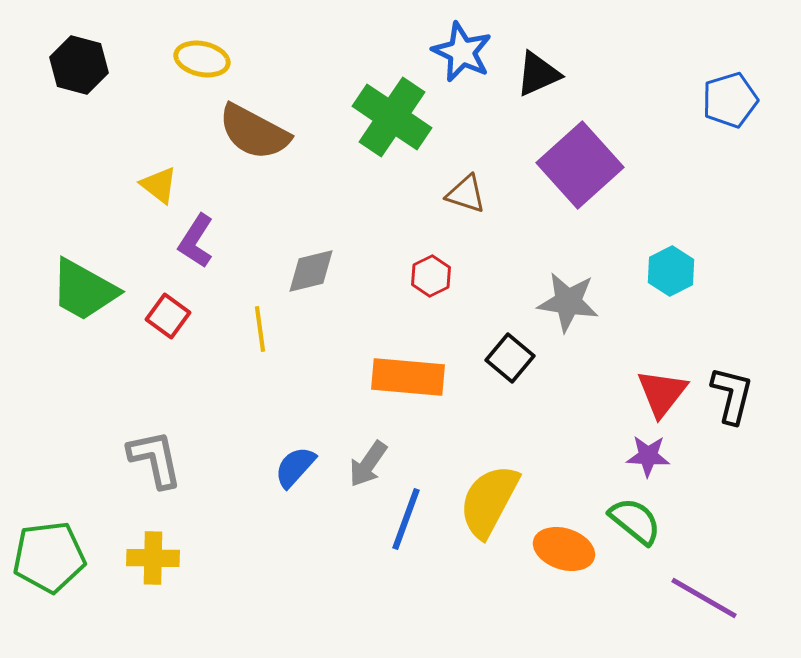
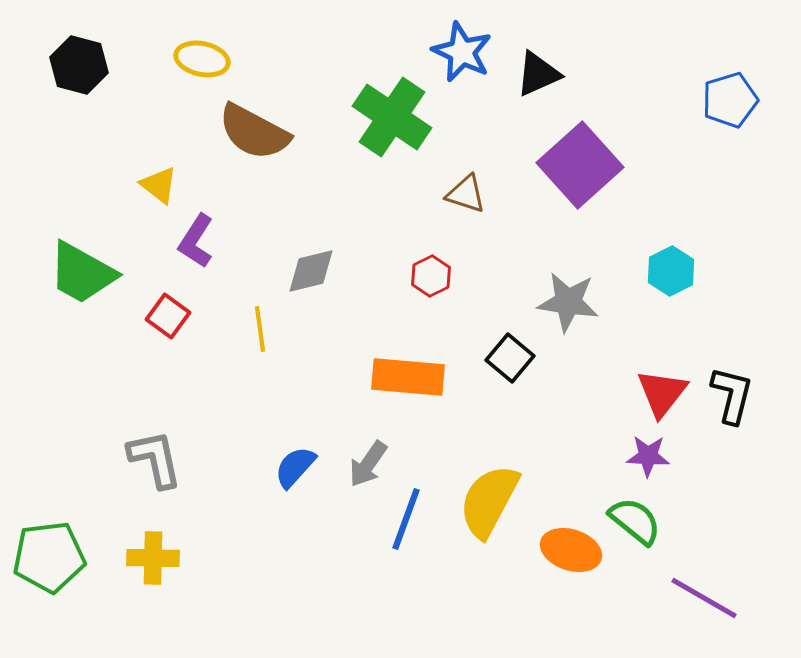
green trapezoid: moved 2 px left, 17 px up
orange ellipse: moved 7 px right, 1 px down
